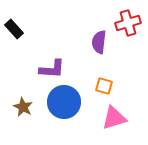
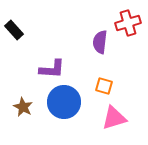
black rectangle: moved 1 px down
purple semicircle: moved 1 px right
